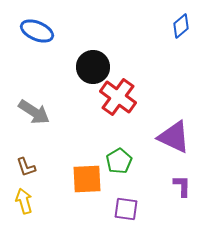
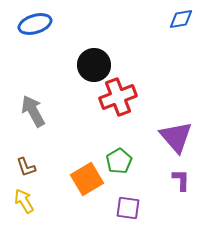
blue diamond: moved 7 px up; rotated 30 degrees clockwise
blue ellipse: moved 2 px left, 7 px up; rotated 40 degrees counterclockwise
black circle: moved 1 px right, 2 px up
red cross: rotated 33 degrees clockwise
gray arrow: moved 1 px left, 1 px up; rotated 152 degrees counterclockwise
purple triangle: moved 2 px right; rotated 24 degrees clockwise
orange square: rotated 28 degrees counterclockwise
purple L-shape: moved 1 px left, 6 px up
yellow arrow: rotated 15 degrees counterclockwise
purple square: moved 2 px right, 1 px up
